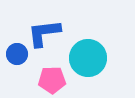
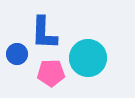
blue L-shape: rotated 81 degrees counterclockwise
pink pentagon: moved 1 px left, 7 px up
